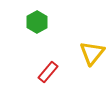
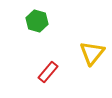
green hexagon: moved 1 px up; rotated 15 degrees counterclockwise
